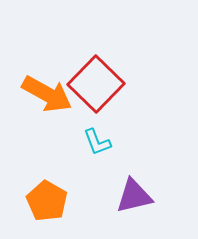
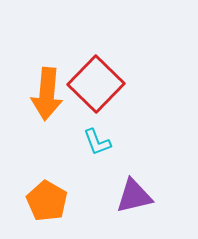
orange arrow: rotated 66 degrees clockwise
